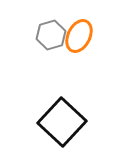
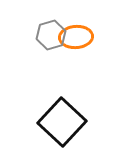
orange ellipse: moved 3 px left, 1 px down; rotated 60 degrees clockwise
